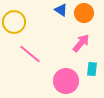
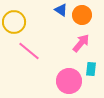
orange circle: moved 2 px left, 2 px down
pink line: moved 1 px left, 3 px up
cyan rectangle: moved 1 px left
pink circle: moved 3 px right
